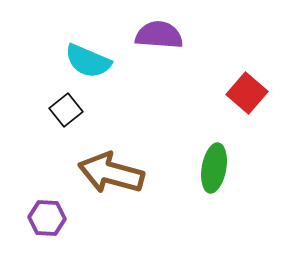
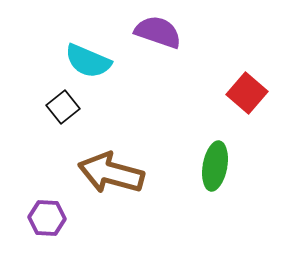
purple semicircle: moved 1 px left, 3 px up; rotated 15 degrees clockwise
black square: moved 3 px left, 3 px up
green ellipse: moved 1 px right, 2 px up
